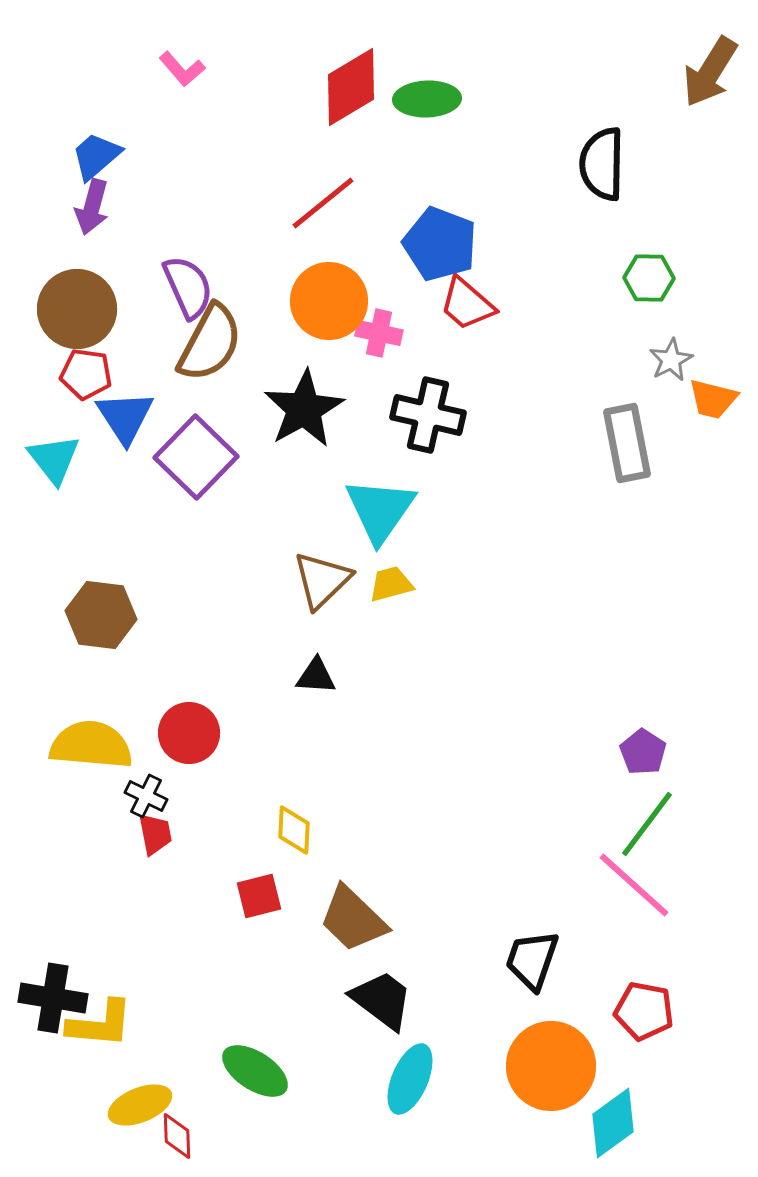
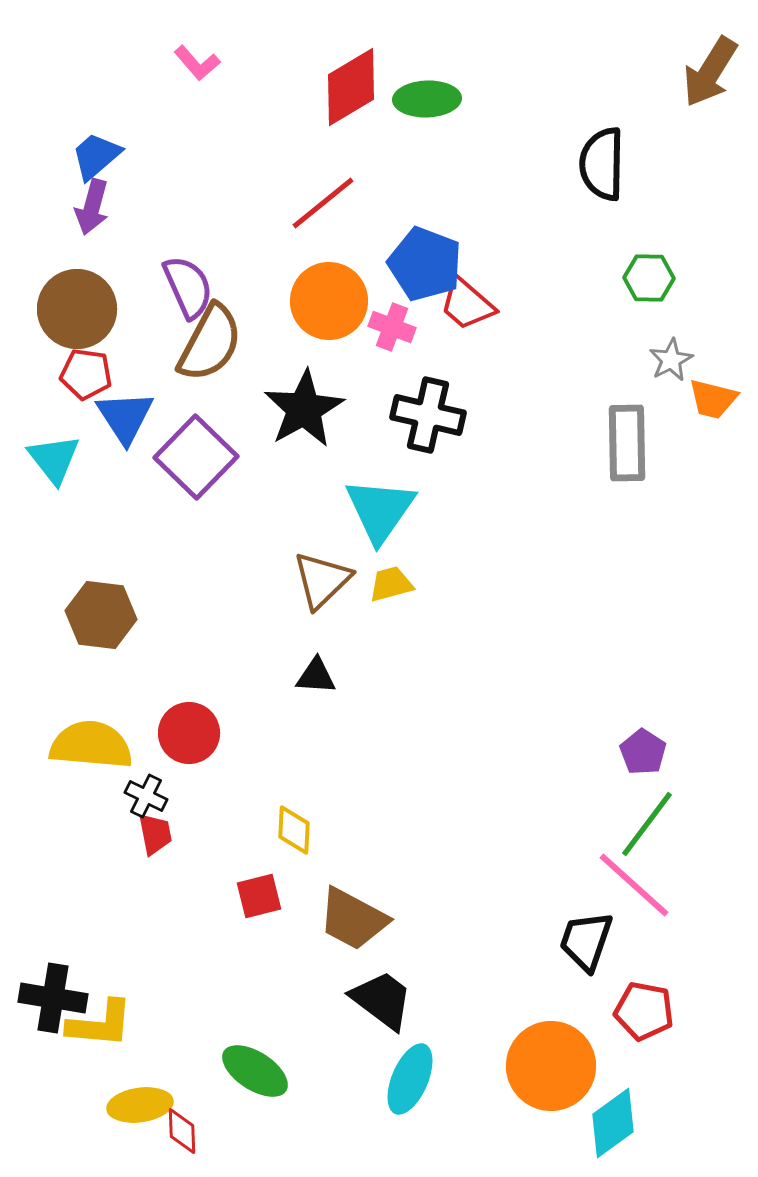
pink L-shape at (182, 69): moved 15 px right, 6 px up
blue pentagon at (440, 244): moved 15 px left, 20 px down
pink cross at (379, 333): moved 13 px right, 6 px up; rotated 9 degrees clockwise
gray rectangle at (627, 443): rotated 10 degrees clockwise
brown trapezoid at (353, 919): rotated 16 degrees counterclockwise
black trapezoid at (532, 960): moved 54 px right, 19 px up
yellow ellipse at (140, 1105): rotated 14 degrees clockwise
red diamond at (177, 1136): moved 5 px right, 5 px up
